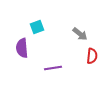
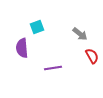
red semicircle: rotated 35 degrees counterclockwise
